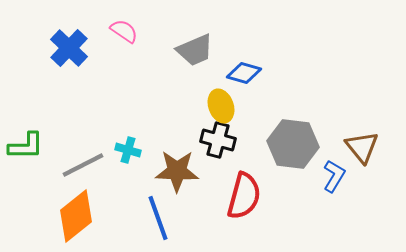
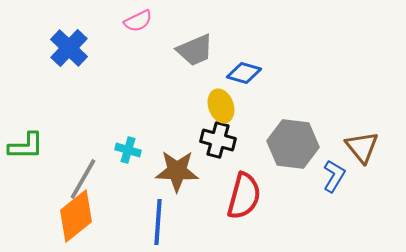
pink semicircle: moved 14 px right, 10 px up; rotated 120 degrees clockwise
gray line: moved 14 px down; rotated 33 degrees counterclockwise
blue line: moved 4 px down; rotated 24 degrees clockwise
